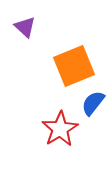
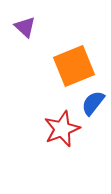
red star: moved 2 px right; rotated 9 degrees clockwise
